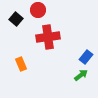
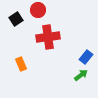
black square: rotated 16 degrees clockwise
